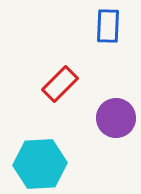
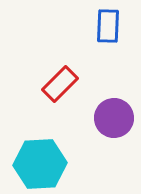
purple circle: moved 2 px left
